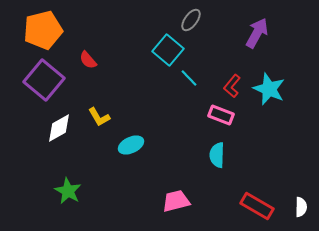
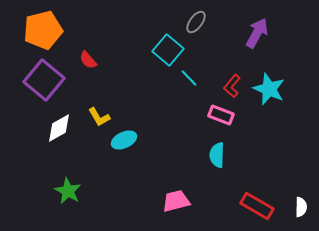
gray ellipse: moved 5 px right, 2 px down
cyan ellipse: moved 7 px left, 5 px up
